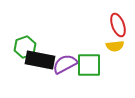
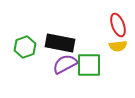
yellow semicircle: moved 3 px right
black rectangle: moved 20 px right, 17 px up
